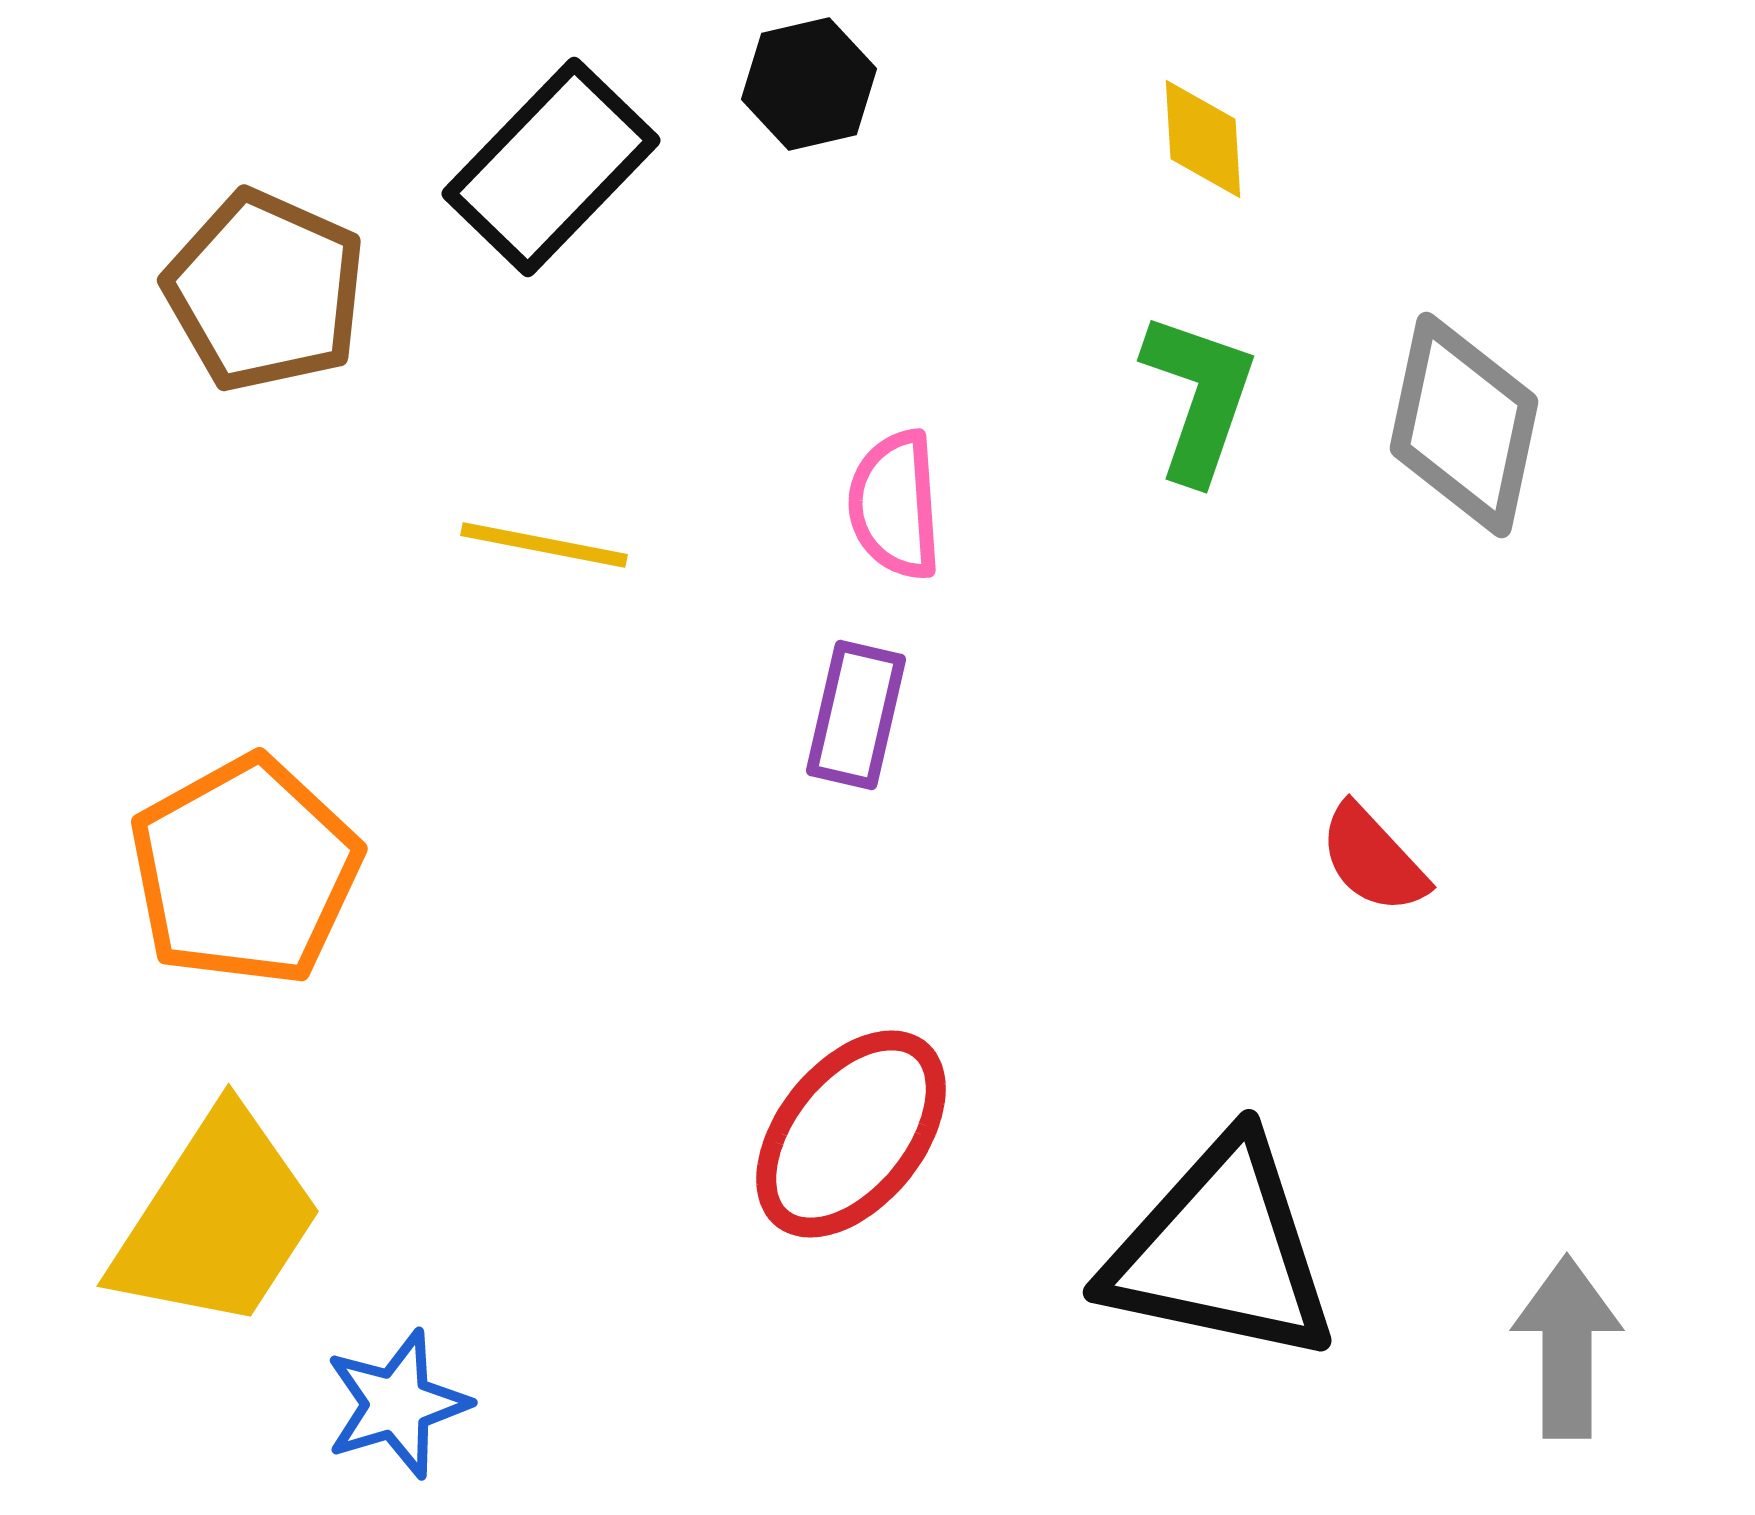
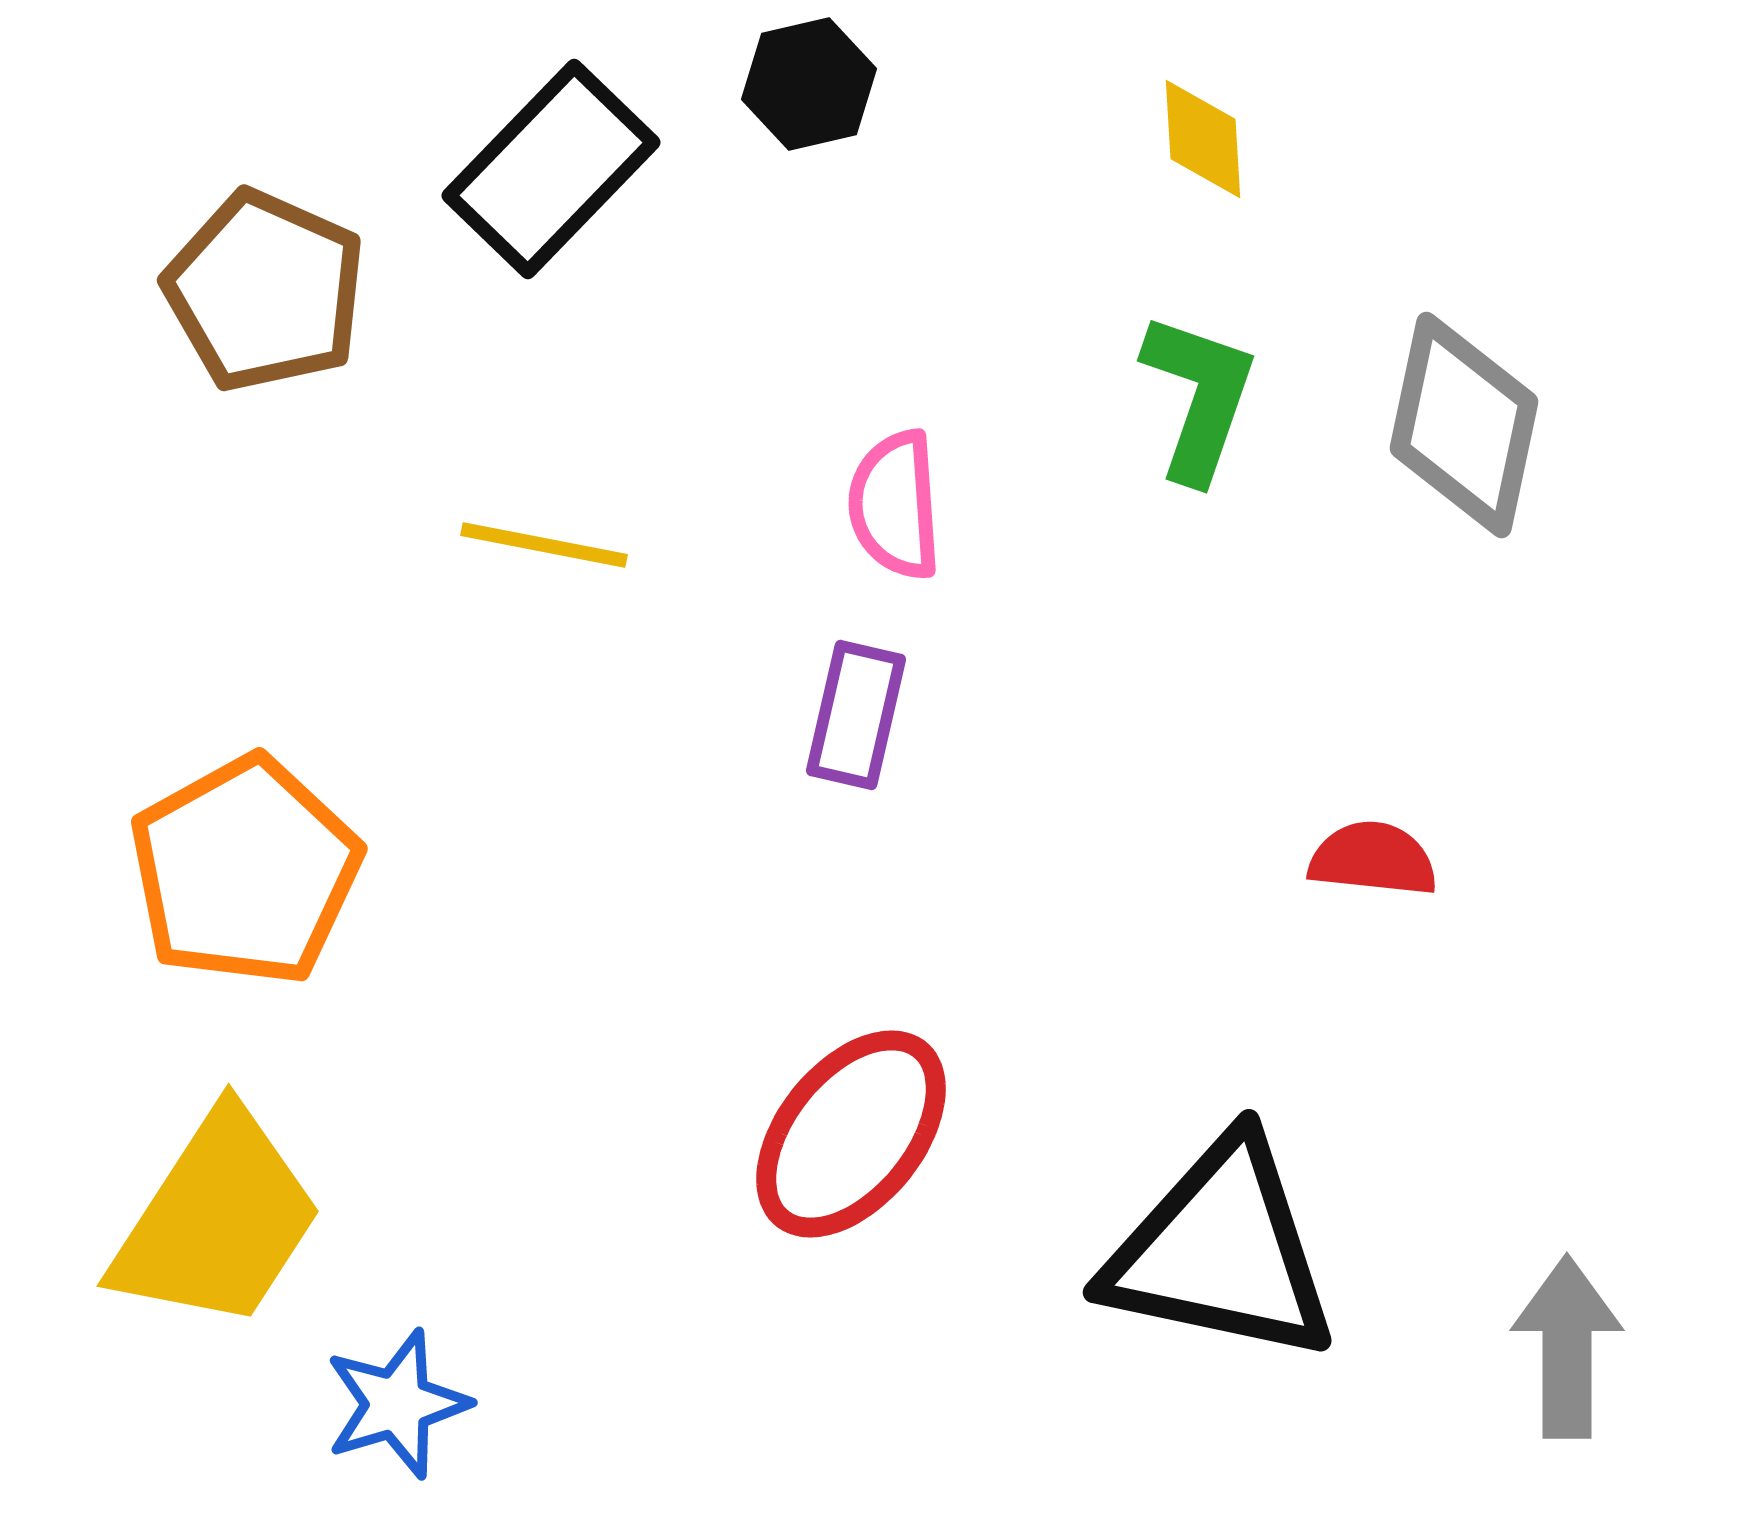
black rectangle: moved 2 px down
red semicircle: rotated 139 degrees clockwise
